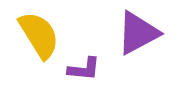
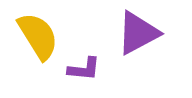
yellow semicircle: moved 1 px left, 1 px down
